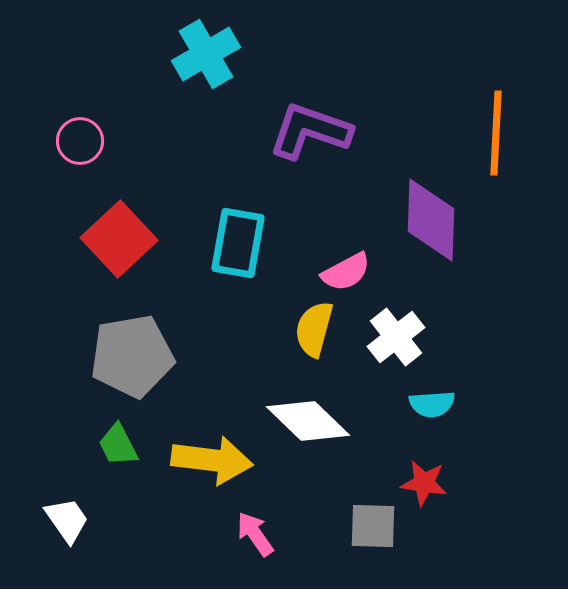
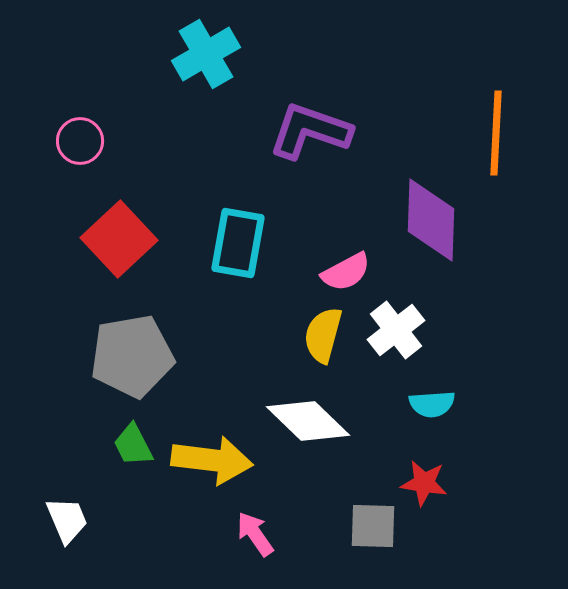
yellow semicircle: moved 9 px right, 6 px down
white cross: moved 7 px up
green trapezoid: moved 15 px right
white trapezoid: rotated 12 degrees clockwise
